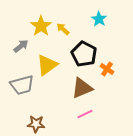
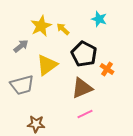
cyan star: rotated 14 degrees counterclockwise
yellow star: rotated 10 degrees clockwise
